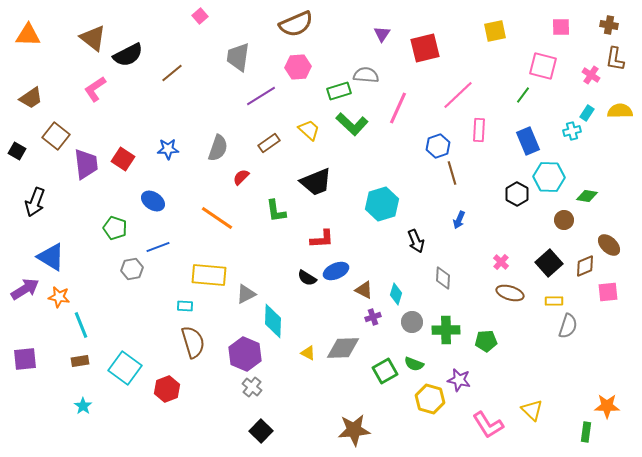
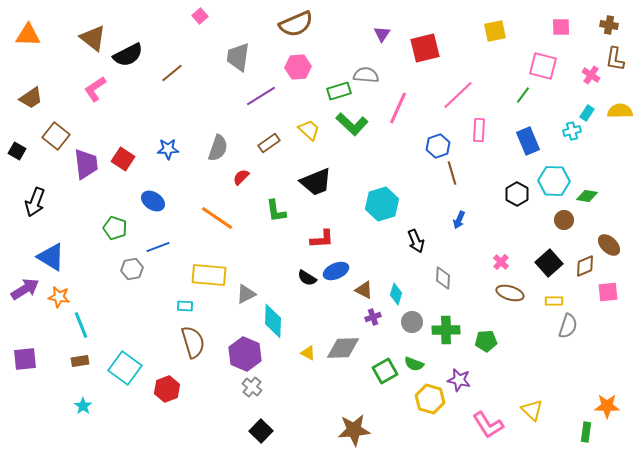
cyan hexagon at (549, 177): moved 5 px right, 4 px down
